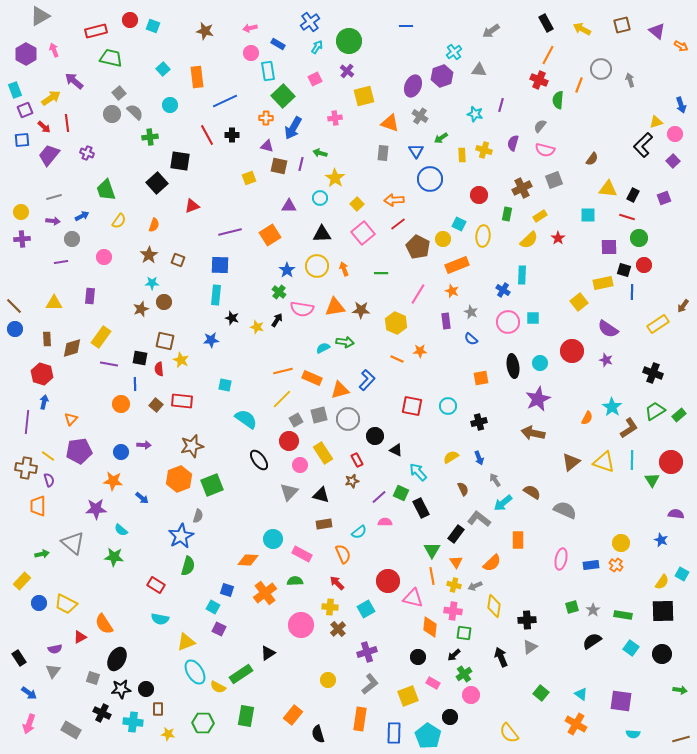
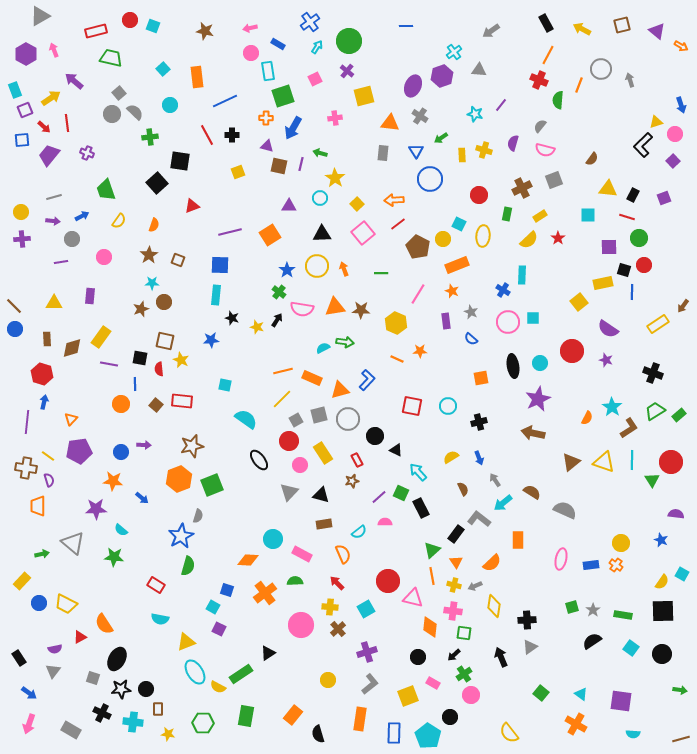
green square at (283, 96): rotated 25 degrees clockwise
purple line at (501, 105): rotated 24 degrees clockwise
orange triangle at (390, 123): rotated 12 degrees counterclockwise
yellow square at (249, 178): moved 11 px left, 6 px up
green triangle at (432, 550): rotated 18 degrees clockwise
